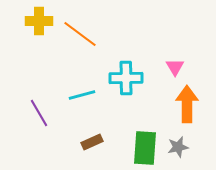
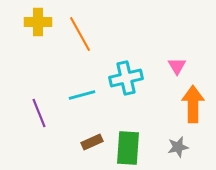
yellow cross: moved 1 px left, 1 px down
orange line: rotated 24 degrees clockwise
pink triangle: moved 2 px right, 1 px up
cyan cross: rotated 12 degrees counterclockwise
orange arrow: moved 6 px right
purple line: rotated 8 degrees clockwise
green rectangle: moved 17 px left
